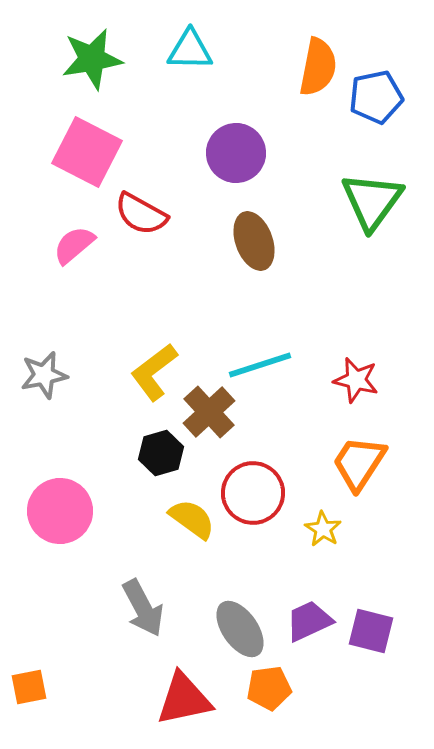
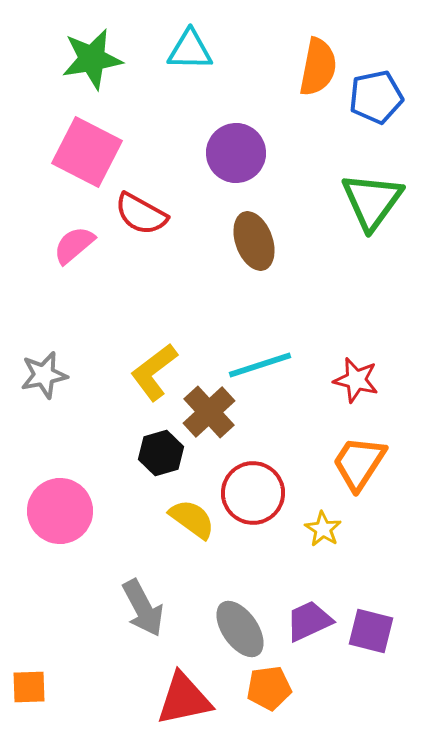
orange square: rotated 9 degrees clockwise
